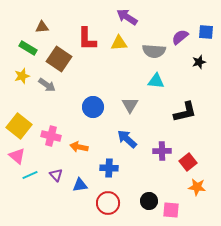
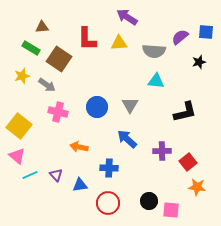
green rectangle: moved 3 px right
blue circle: moved 4 px right
pink cross: moved 7 px right, 24 px up
